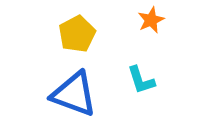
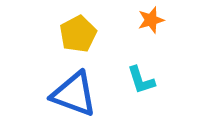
orange star: rotated 8 degrees clockwise
yellow pentagon: moved 1 px right
